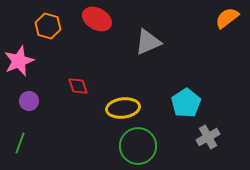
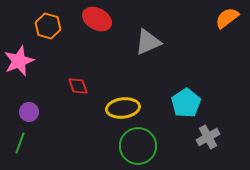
purple circle: moved 11 px down
